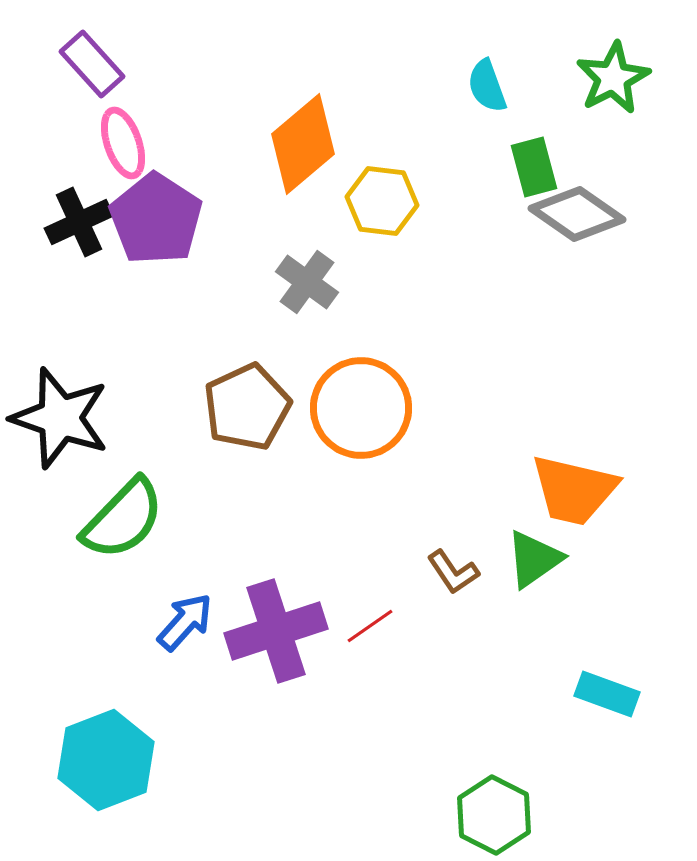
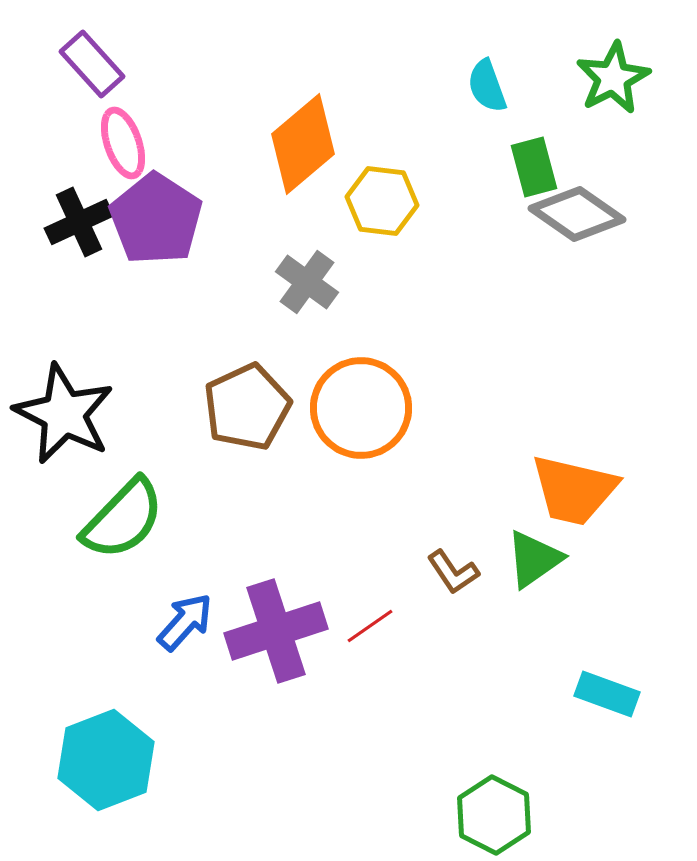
black star: moved 4 px right, 4 px up; rotated 8 degrees clockwise
